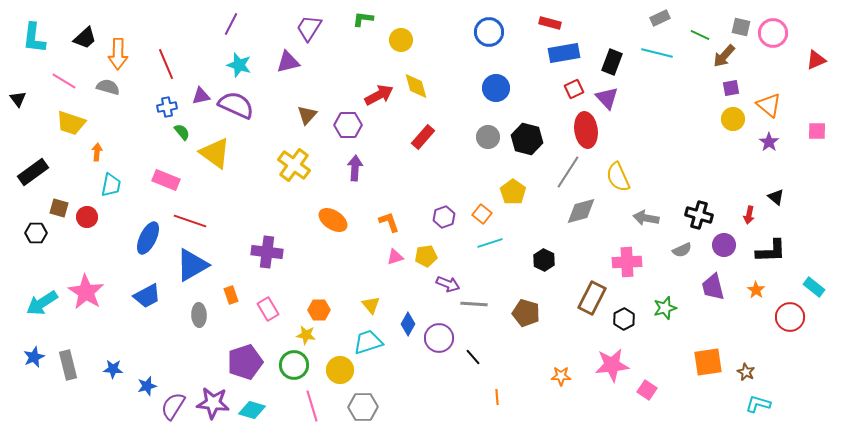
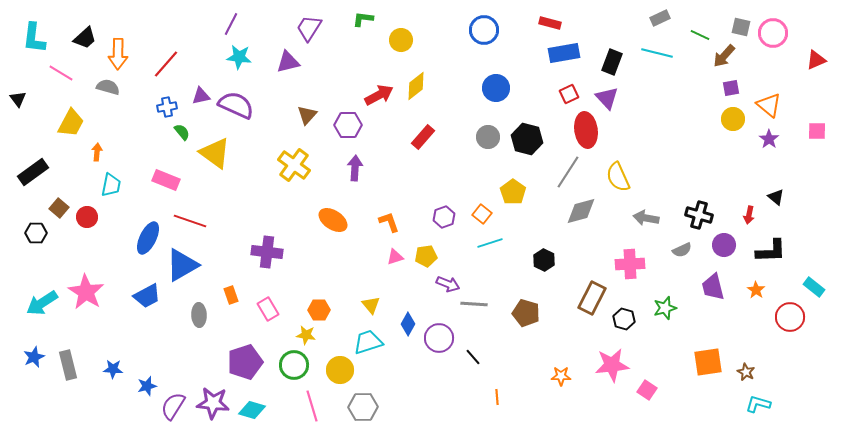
blue circle at (489, 32): moved 5 px left, 2 px up
red line at (166, 64): rotated 64 degrees clockwise
cyan star at (239, 65): moved 8 px up; rotated 10 degrees counterclockwise
pink line at (64, 81): moved 3 px left, 8 px up
yellow diamond at (416, 86): rotated 68 degrees clockwise
red square at (574, 89): moved 5 px left, 5 px down
yellow trapezoid at (71, 123): rotated 80 degrees counterclockwise
purple star at (769, 142): moved 3 px up
brown square at (59, 208): rotated 24 degrees clockwise
pink cross at (627, 262): moved 3 px right, 2 px down
blue triangle at (192, 265): moved 10 px left
black hexagon at (624, 319): rotated 15 degrees counterclockwise
